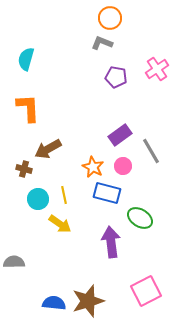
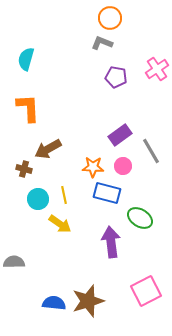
orange star: rotated 25 degrees counterclockwise
